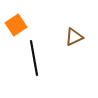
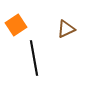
brown triangle: moved 8 px left, 8 px up
